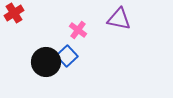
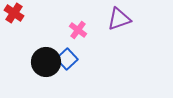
red cross: rotated 24 degrees counterclockwise
purple triangle: rotated 30 degrees counterclockwise
blue square: moved 3 px down
